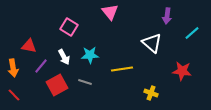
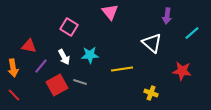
gray line: moved 5 px left
